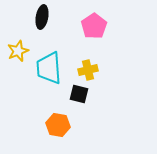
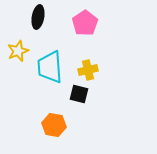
black ellipse: moved 4 px left
pink pentagon: moved 9 px left, 3 px up
cyan trapezoid: moved 1 px right, 1 px up
orange hexagon: moved 4 px left
